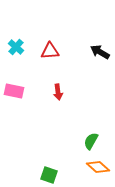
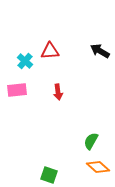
cyan cross: moved 9 px right, 14 px down
black arrow: moved 1 px up
pink rectangle: moved 3 px right, 1 px up; rotated 18 degrees counterclockwise
